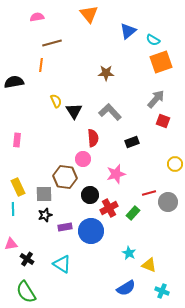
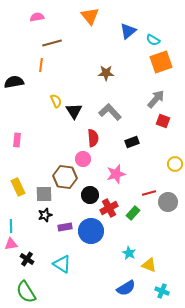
orange triangle: moved 1 px right, 2 px down
cyan line: moved 2 px left, 17 px down
